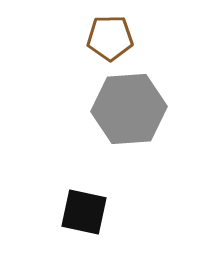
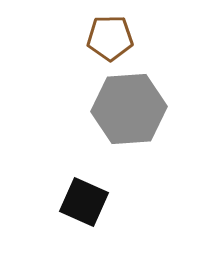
black square: moved 10 px up; rotated 12 degrees clockwise
